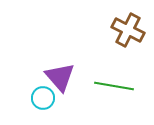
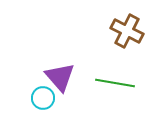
brown cross: moved 1 px left, 1 px down
green line: moved 1 px right, 3 px up
